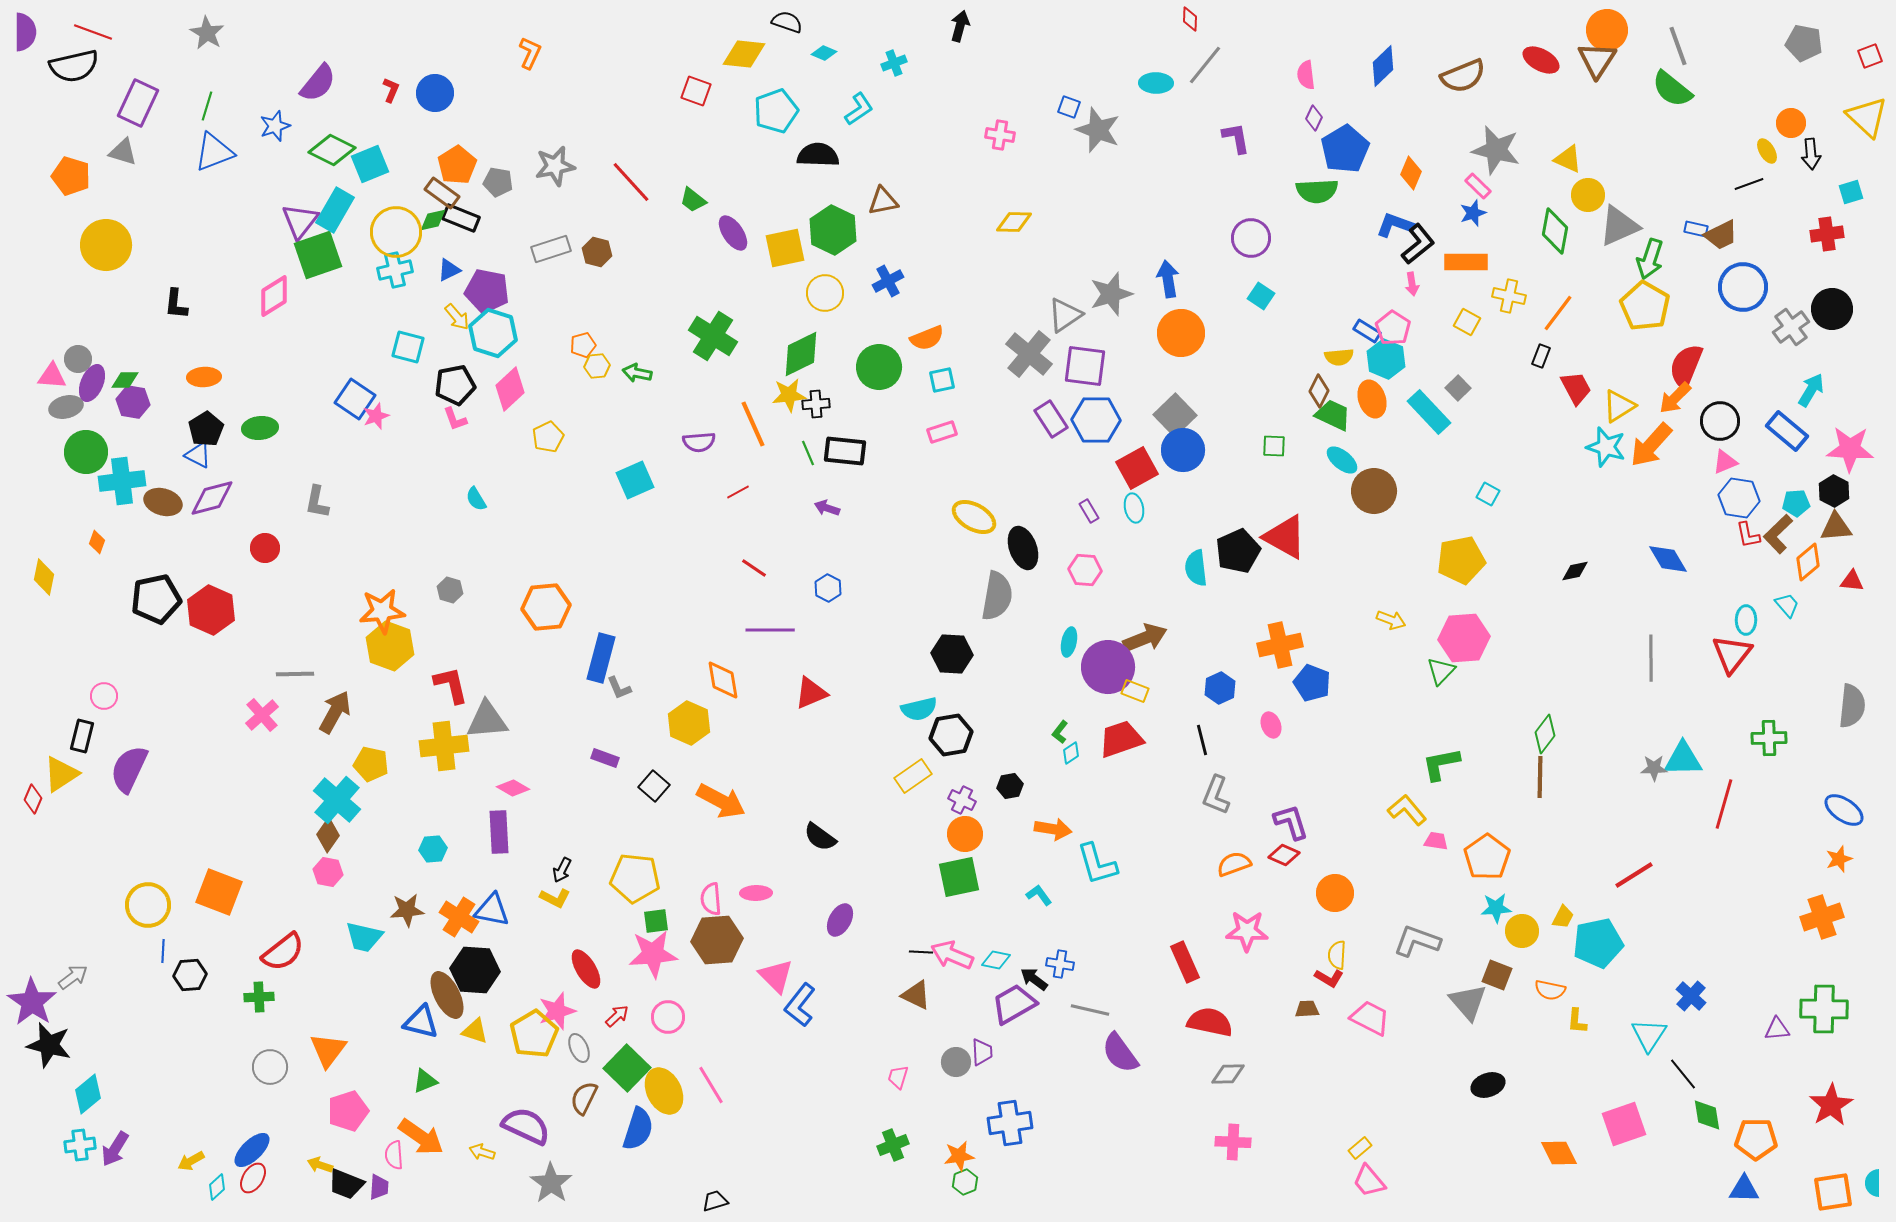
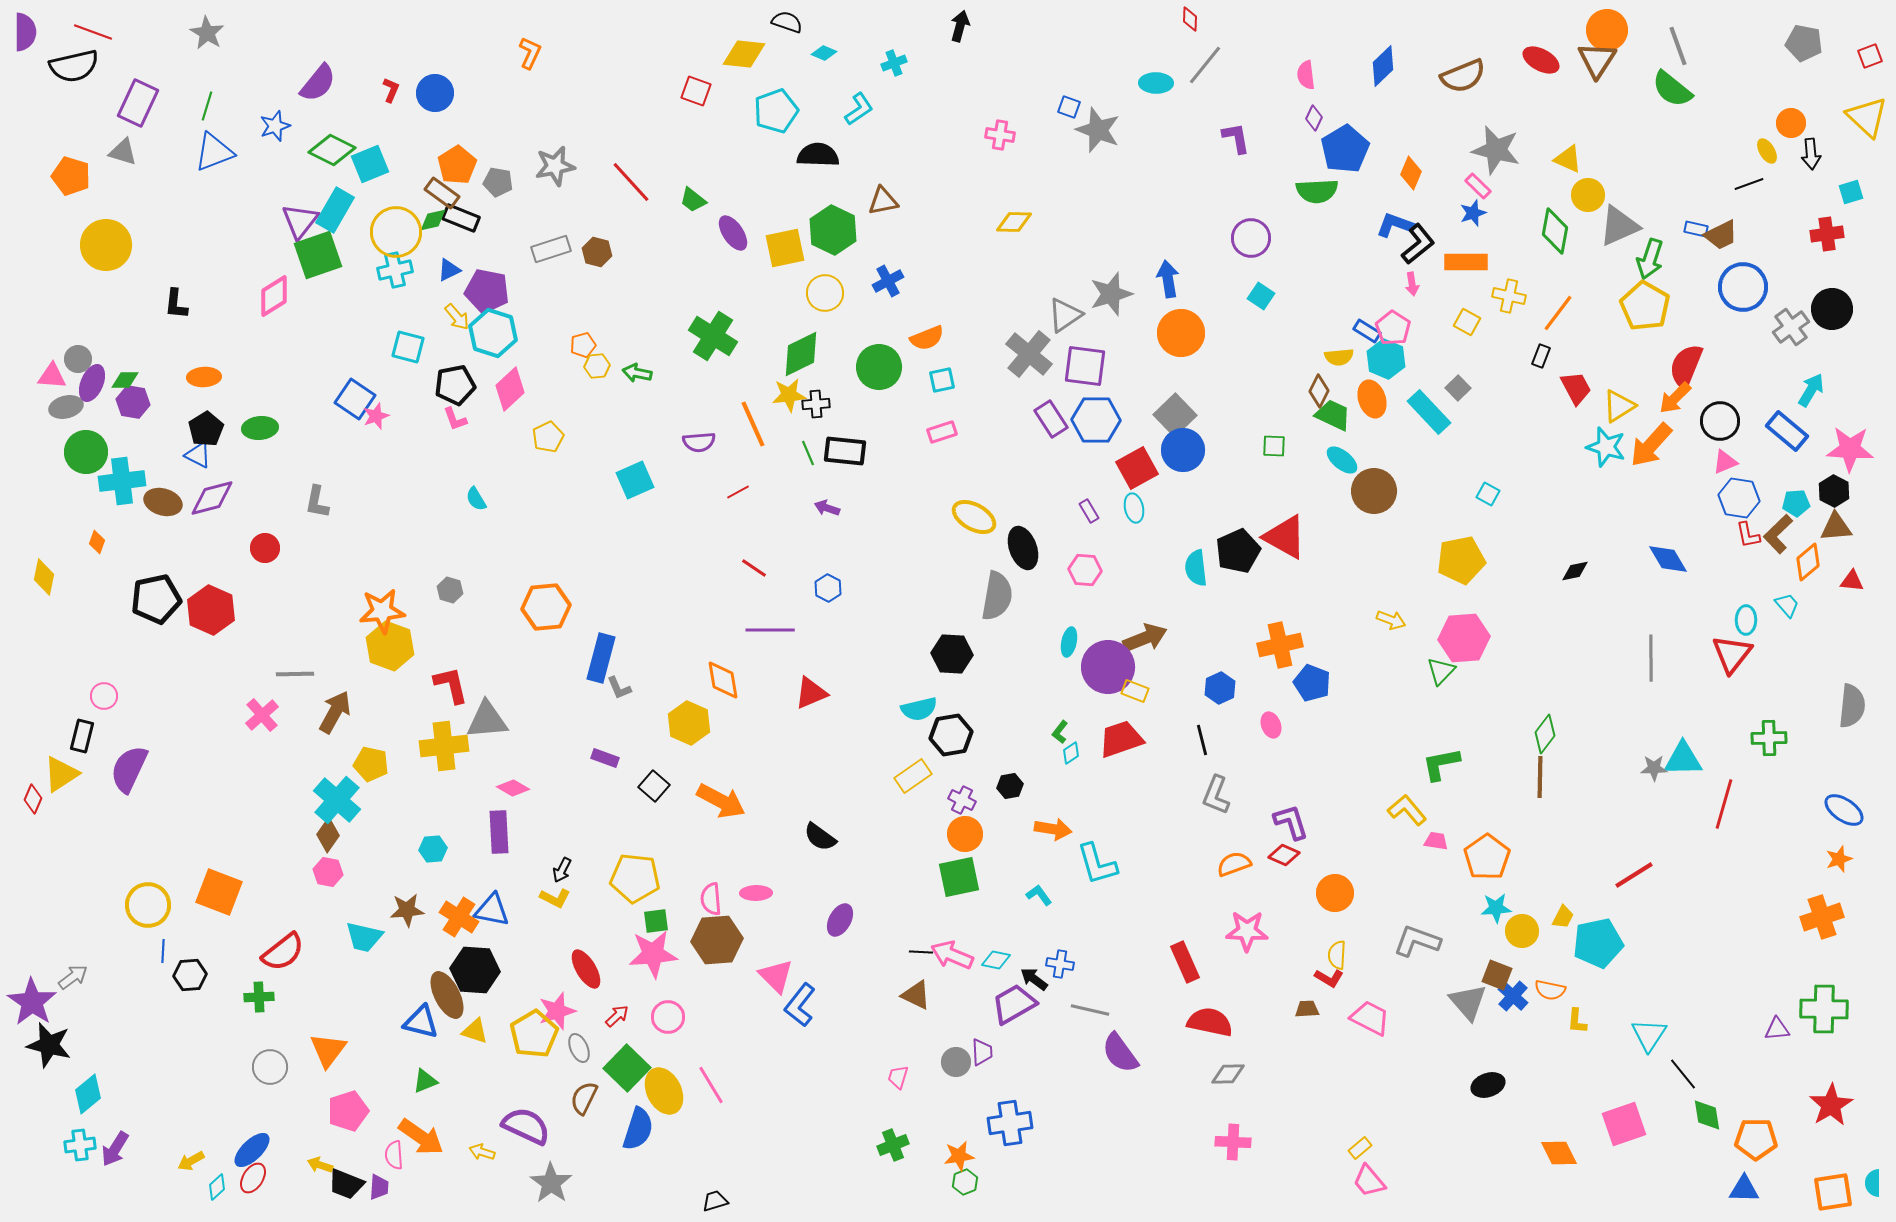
blue cross at (1691, 996): moved 178 px left
